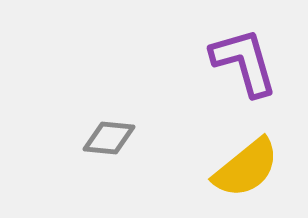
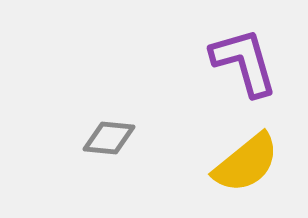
yellow semicircle: moved 5 px up
